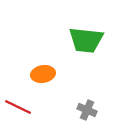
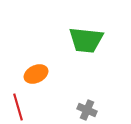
orange ellipse: moved 7 px left; rotated 15 degrees counterclockwise
red line: rotated 48 degrees clockwise
